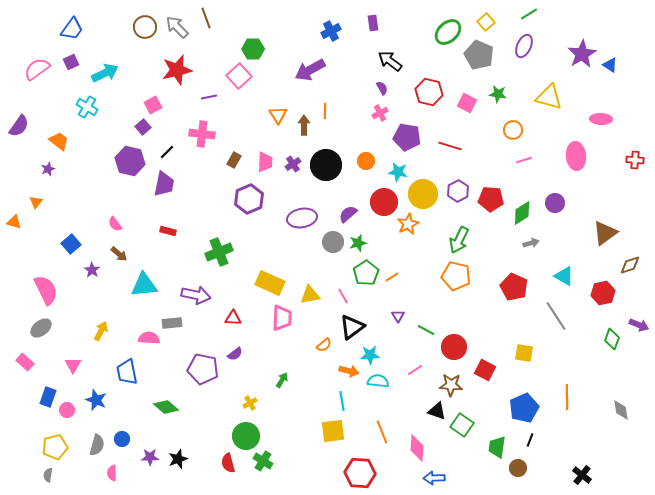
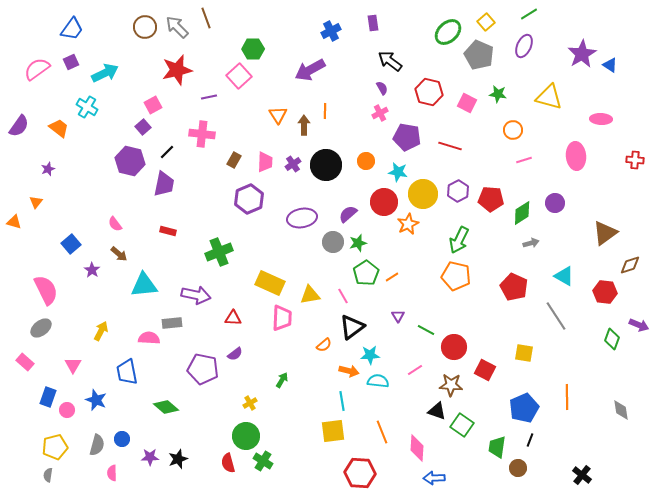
orange trapezoid at (59, 141): moved 13 px up
red hexagon at (603, 293): moved 2 px right, 1 px up; rotated 20 degrees clockwise
